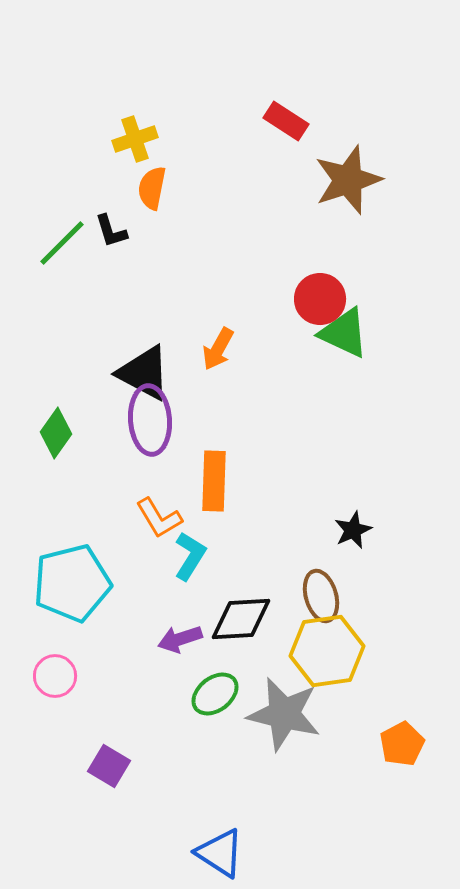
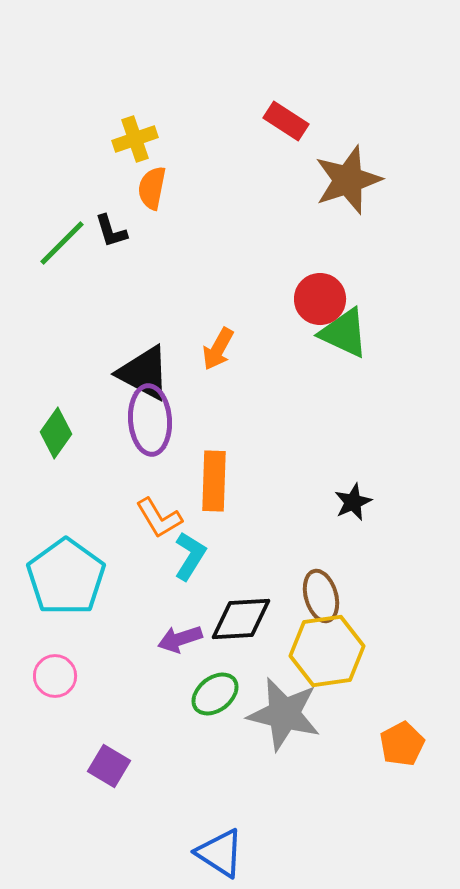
black star: moved 28 px up
cyan pentagon: moved 6 px left, 6 px up; rotated 22 degrees counterclockwise
